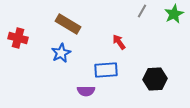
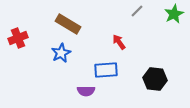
gray line: moved 5 px left; rotated 16 degrees clockwise
red cross: rotated 36 degrees counterclockwise
black hexagon: rotated 10 degrees clockwise
